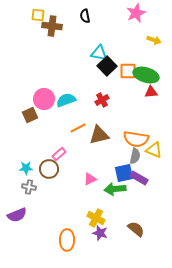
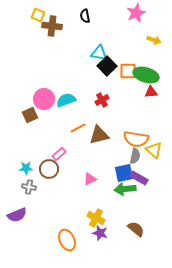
yellow square: rotated 16 degrees clockwise
yellow triangle: rotated 18 degrees clockwise
green arrow: moved 10 px right
orange ellipse: rotated 25 degrees counterclockwise
